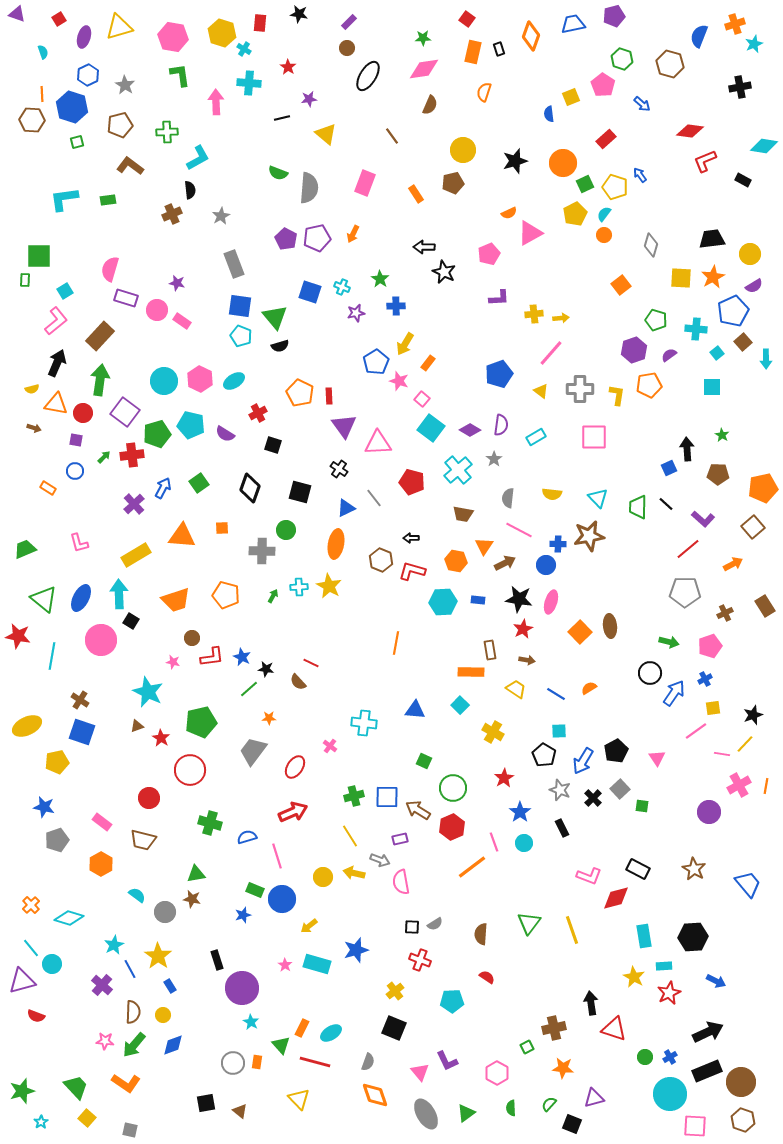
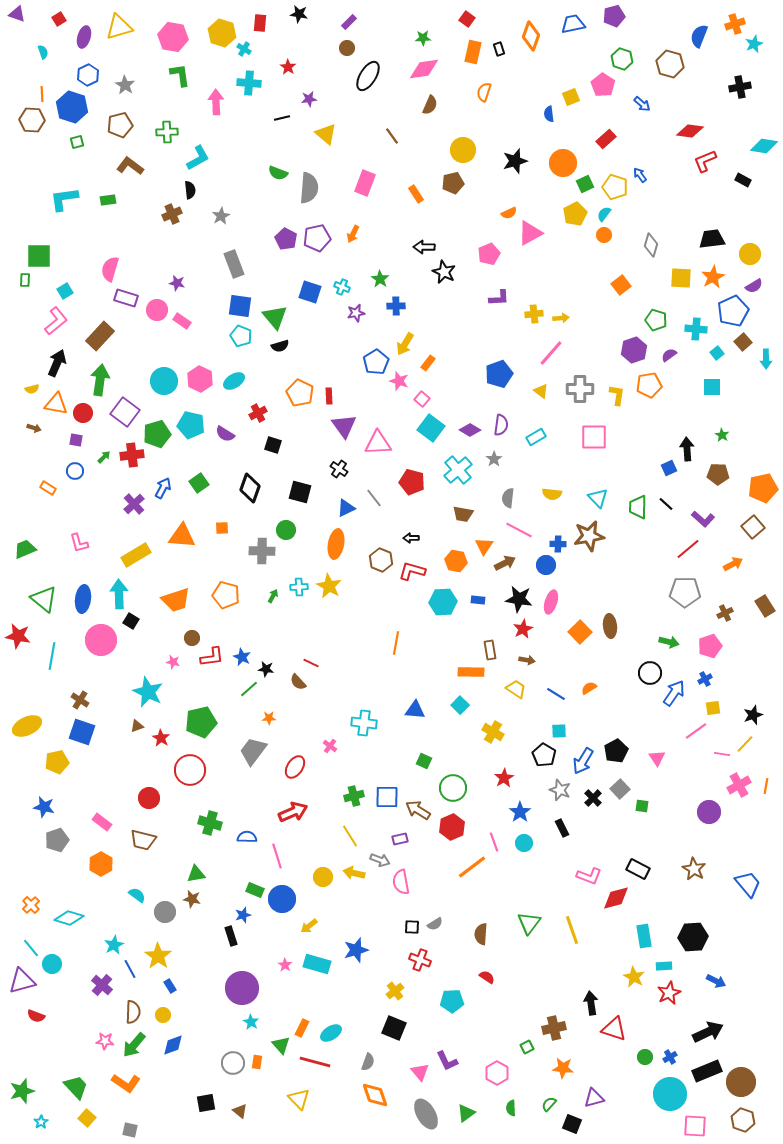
blue ellipse at (81, 598): moved 2 px right, 1 px down; rotated 20 degrees counterclockwise
blue semicircle at (247, 837): rotated 18 degrees clockwise
black rectangle at (217, 960): moved 14 px right, 24 px up
